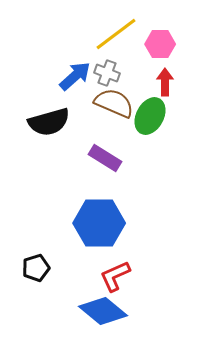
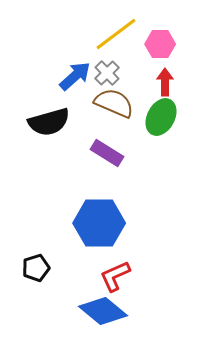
gray cross: rotated 25 degrees clockwise
green ellipse: moved 11 px right, 1 px down
purple rectangle: moved 2 px right, 5 px up
